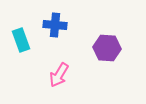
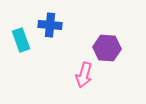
blue cross: moved 5 px left
pink arrow: moved 25 px right; rotated 15 degrees counterclockwise
